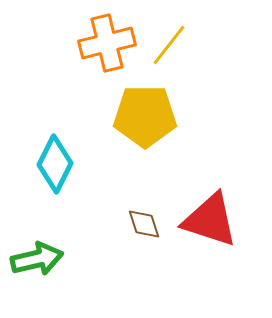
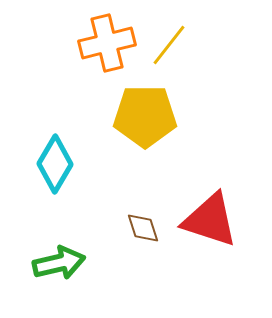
cyan diamond: rotated 4 degrees clockwise
brown diamond: moved 1 px left, 4 px down
green arrow: moved 22 px right, 4 px down
